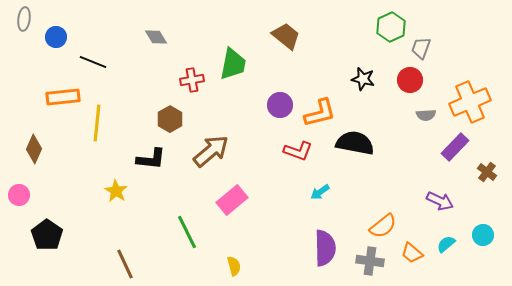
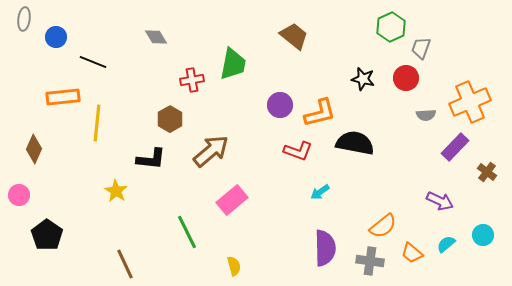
brown trapezoid: moved 8 px right
red circle: moved 4 px left, 2 px up
